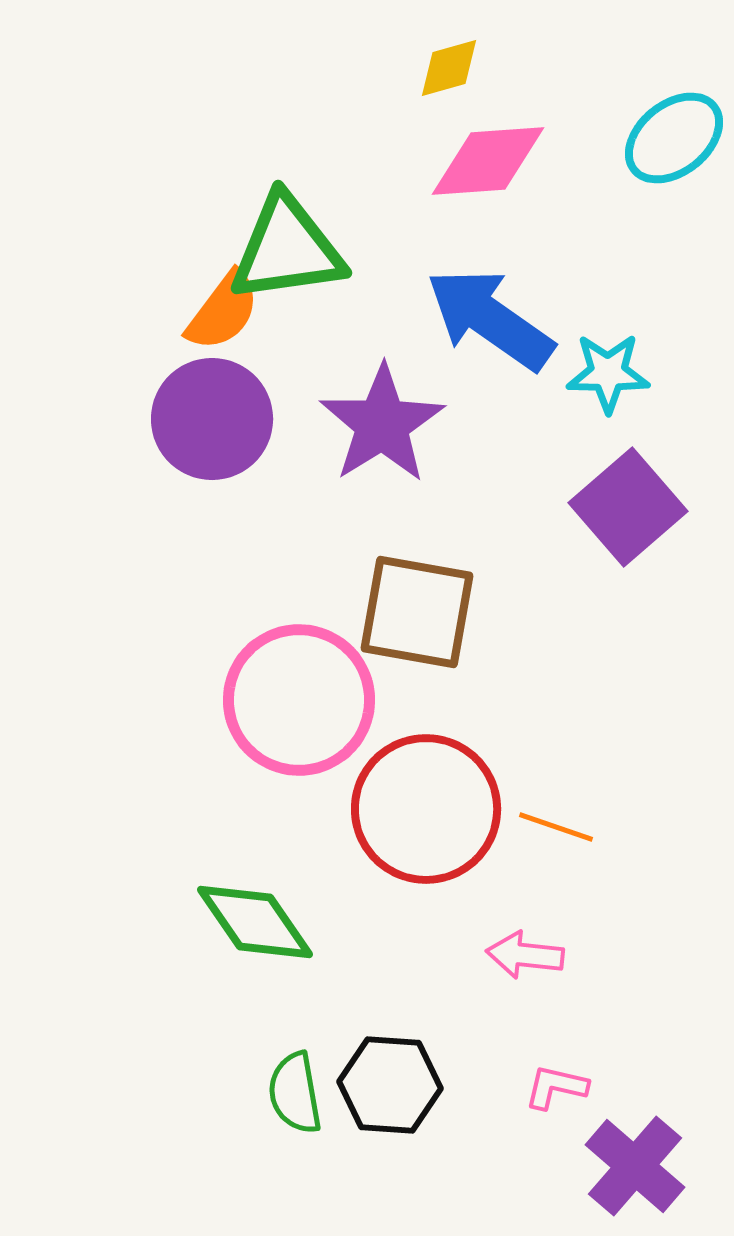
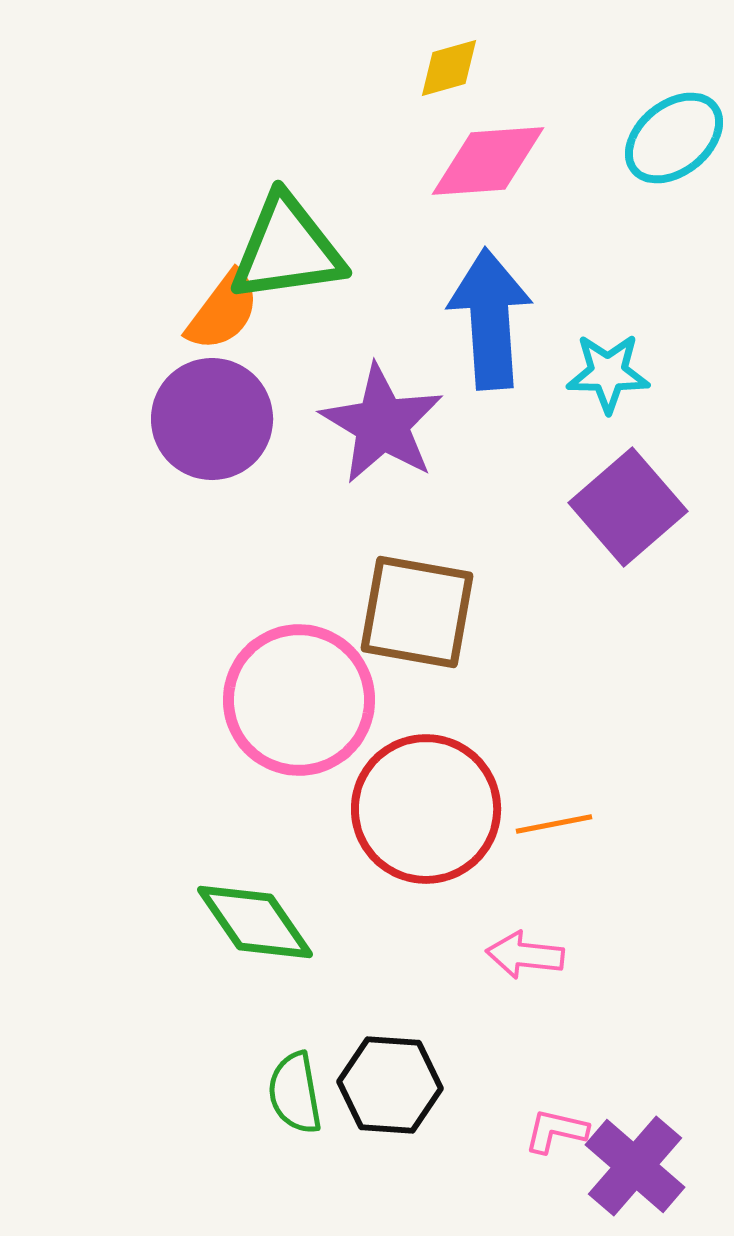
blue arrow: rotated 51 degrees clockwise
purple star: rotated 9 degrees counterclockwise
orange line: moved 2 px left, 3 px up; rotated 30 degrees counterclockwise
pink L-shape: moved 44 px down
